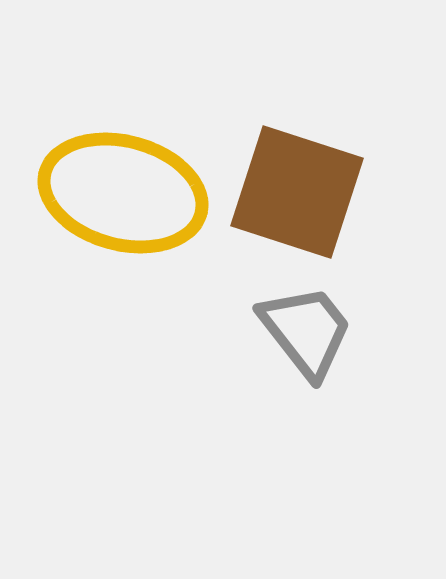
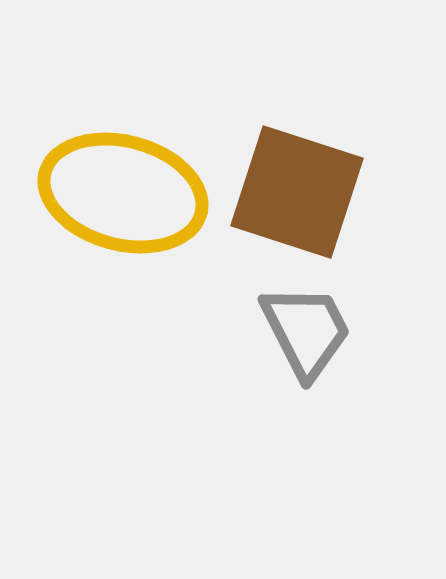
gray trapezoid: rotated 11 degrees clockwise
